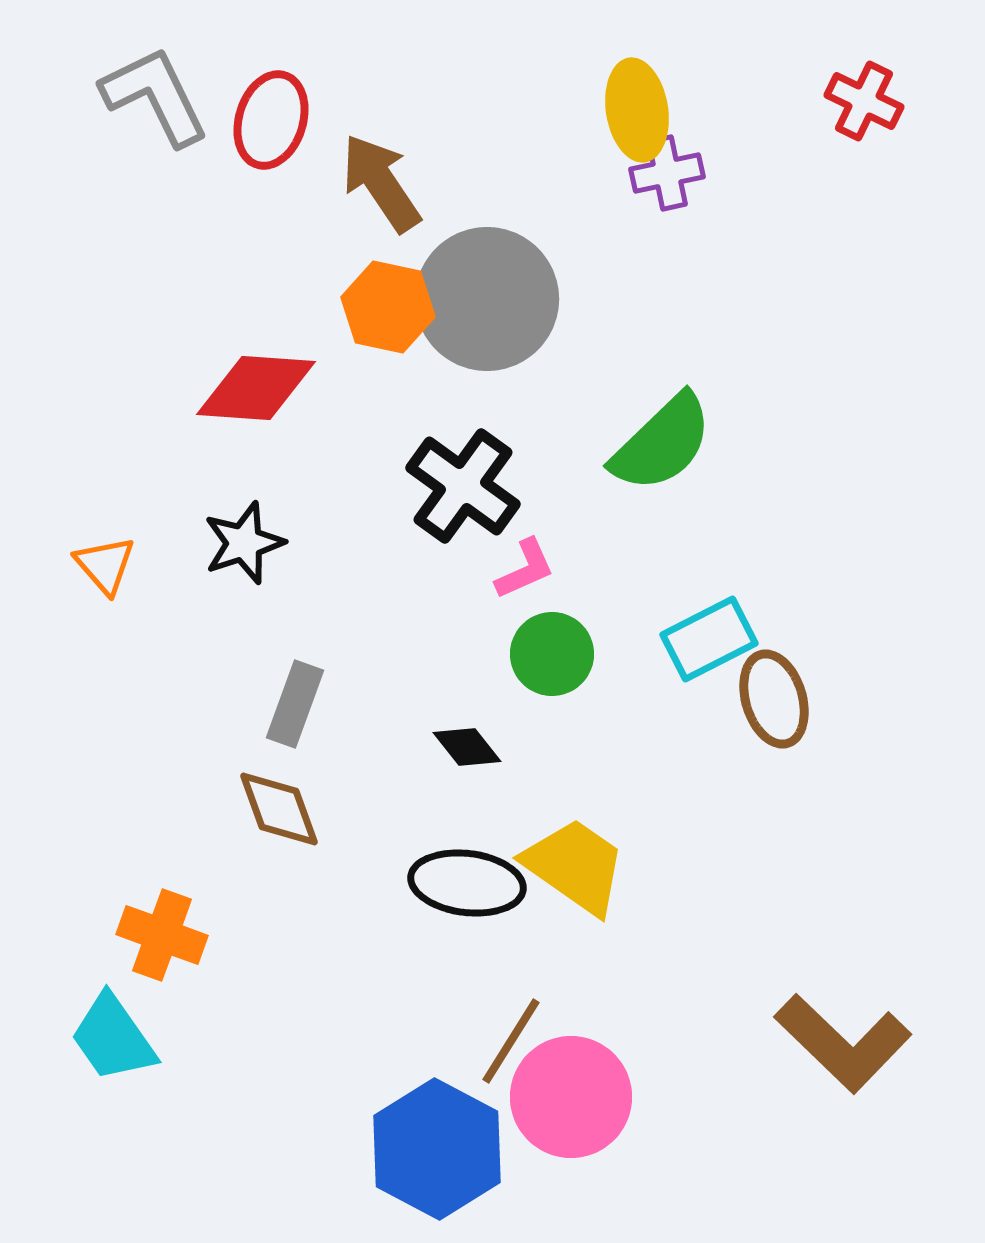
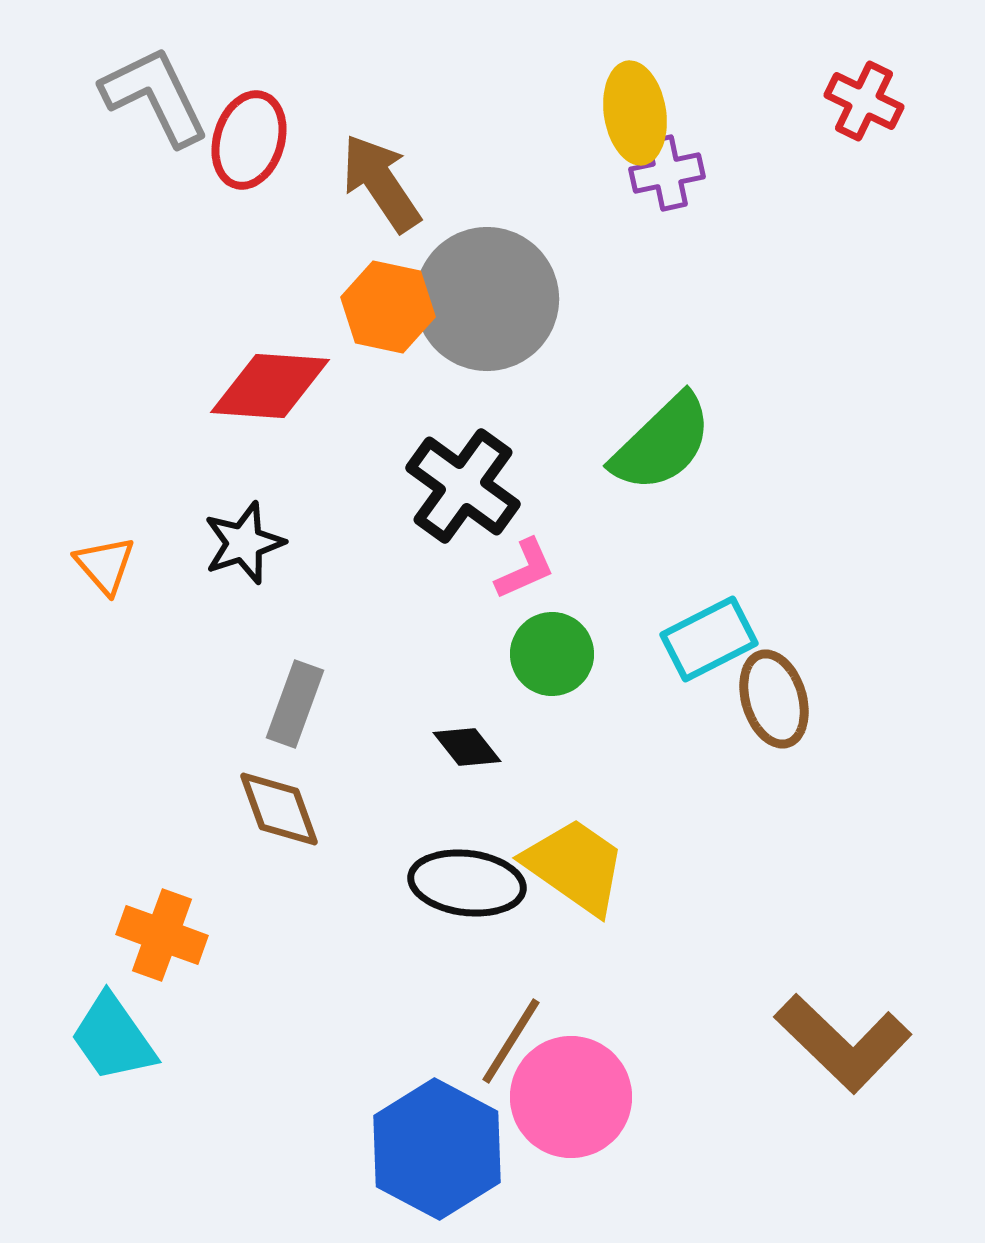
yellow ellipse: moved 2 px left, 3 px down
red ellipse: moved 22 px left, 20 px down
red diamond: moved 14 px right, 2 px up
